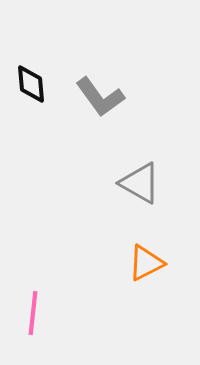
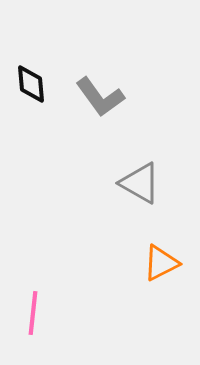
orange triangle: moved 15 px right
